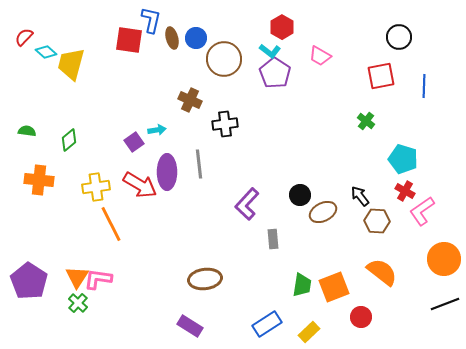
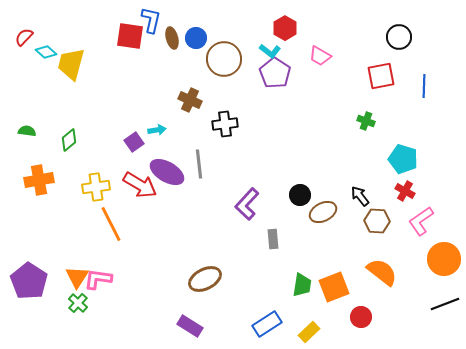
red hexagon at (282, 27): moved 3 px right, 1 px down
red square at (129, 40): moved 1 px right, 4 px up
green cross at (366, 121): rotated 18 degrees counterclockwise
purple ellipse at (167, 172): rotated 60 degrees counterclockwise
orange cross at (39, 180): rotated 16 degrees counterclockwise
pink L-shape at (422, 211): moved 1 px left, 10 px down
brown ellipse at (205, 279): rotated 20 degrees counterclockwise
